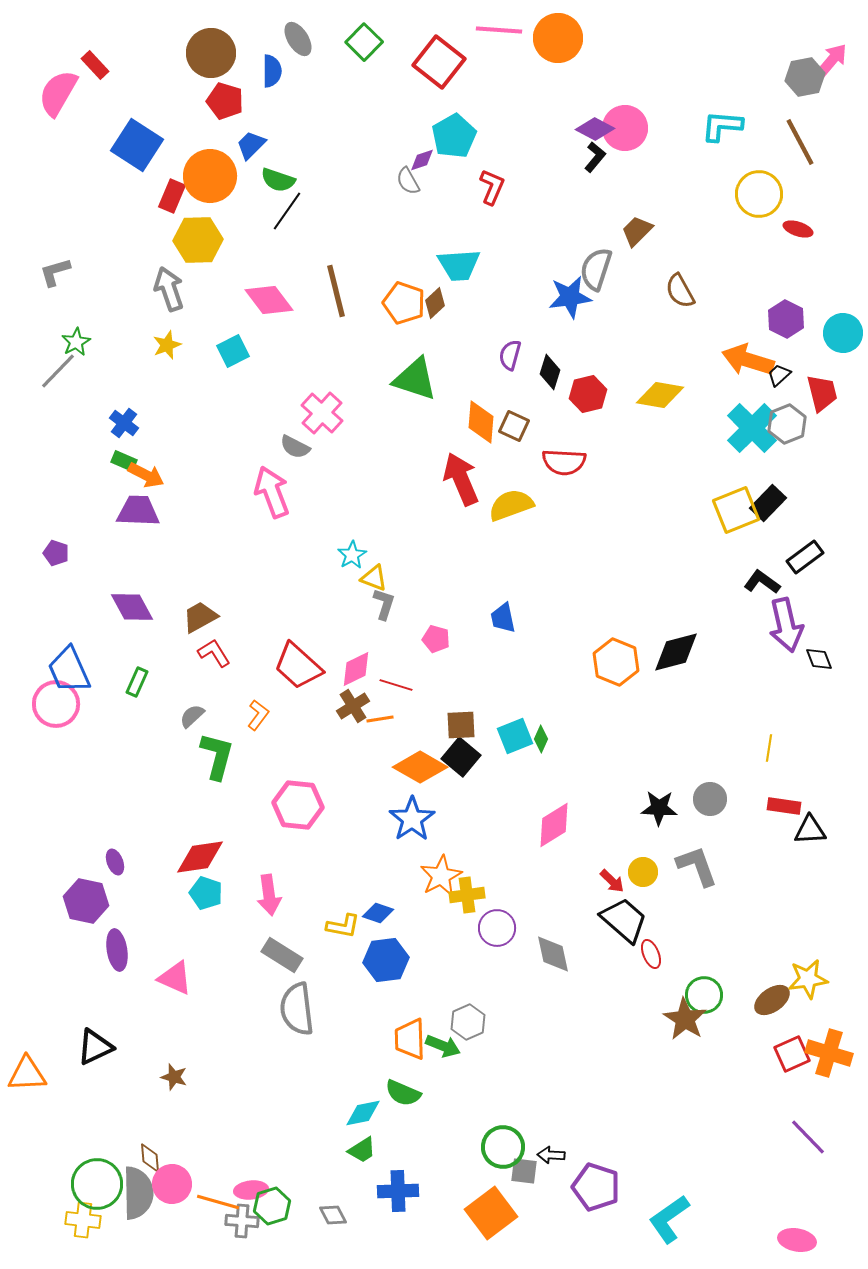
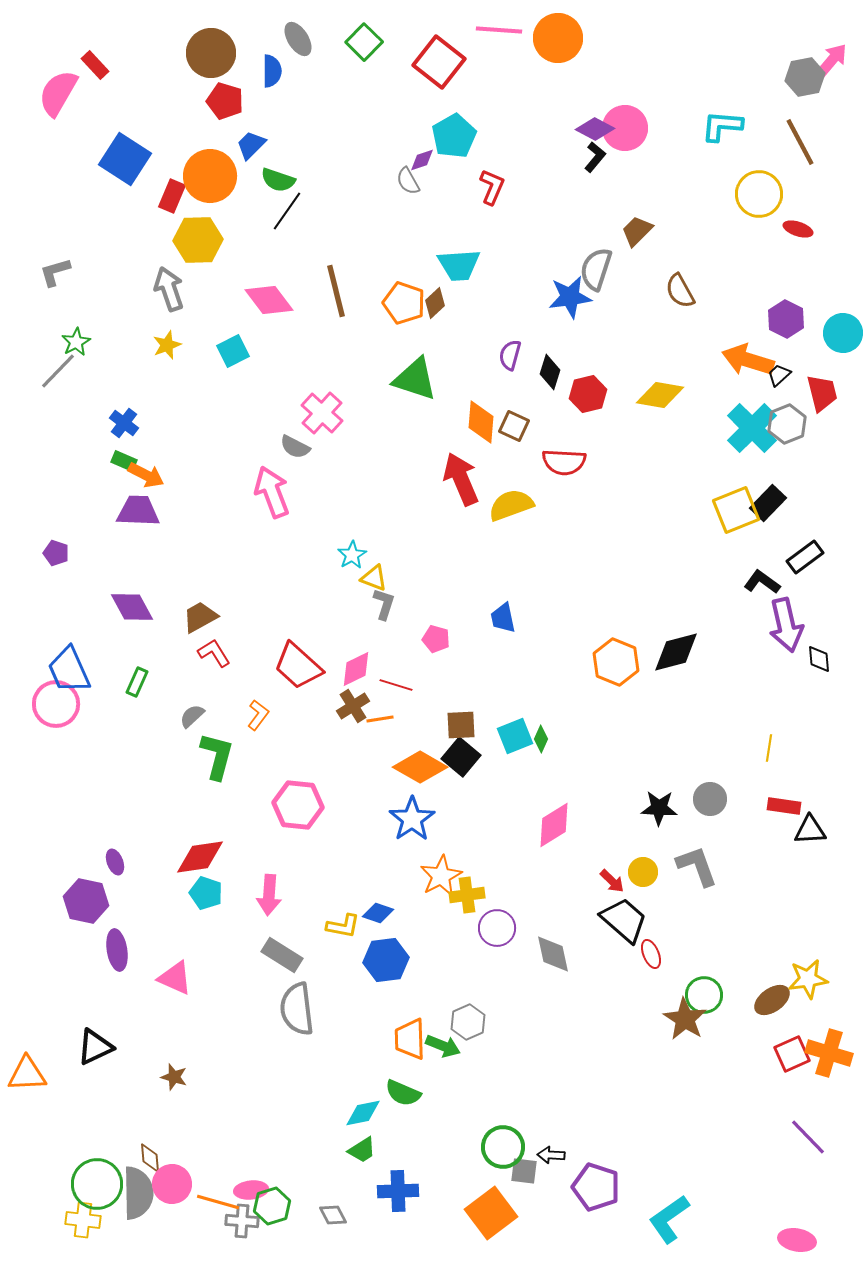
blue square at (137, 145): moved 12 px left, 14 px down
black diamond at (819, 659): rotated 16 degrees clockwise
pink arrow at (269, 895): rotated 12 degrees clockwise
